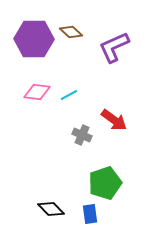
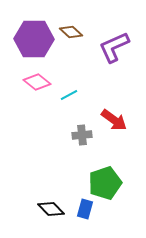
pink diamond: moved 10 px up; rotated 32 degrees clockwise
gray cross: rotated 30 degrees counterclockwise
blue rectangle: moved 5 px left, 5 px up; rotated 24 degrees clockwise
